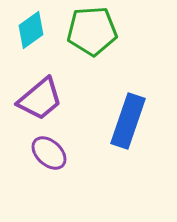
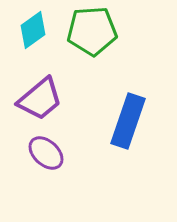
cyan diamond: moved 2 px right
purple ellipse: moved 3 px left
